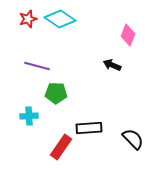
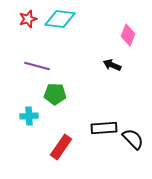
cyan diamond: rotated 28 degrees counterclockwise
green pentagon: moved 1 px left, 1 px down
black rectangle: moved 15 px right
